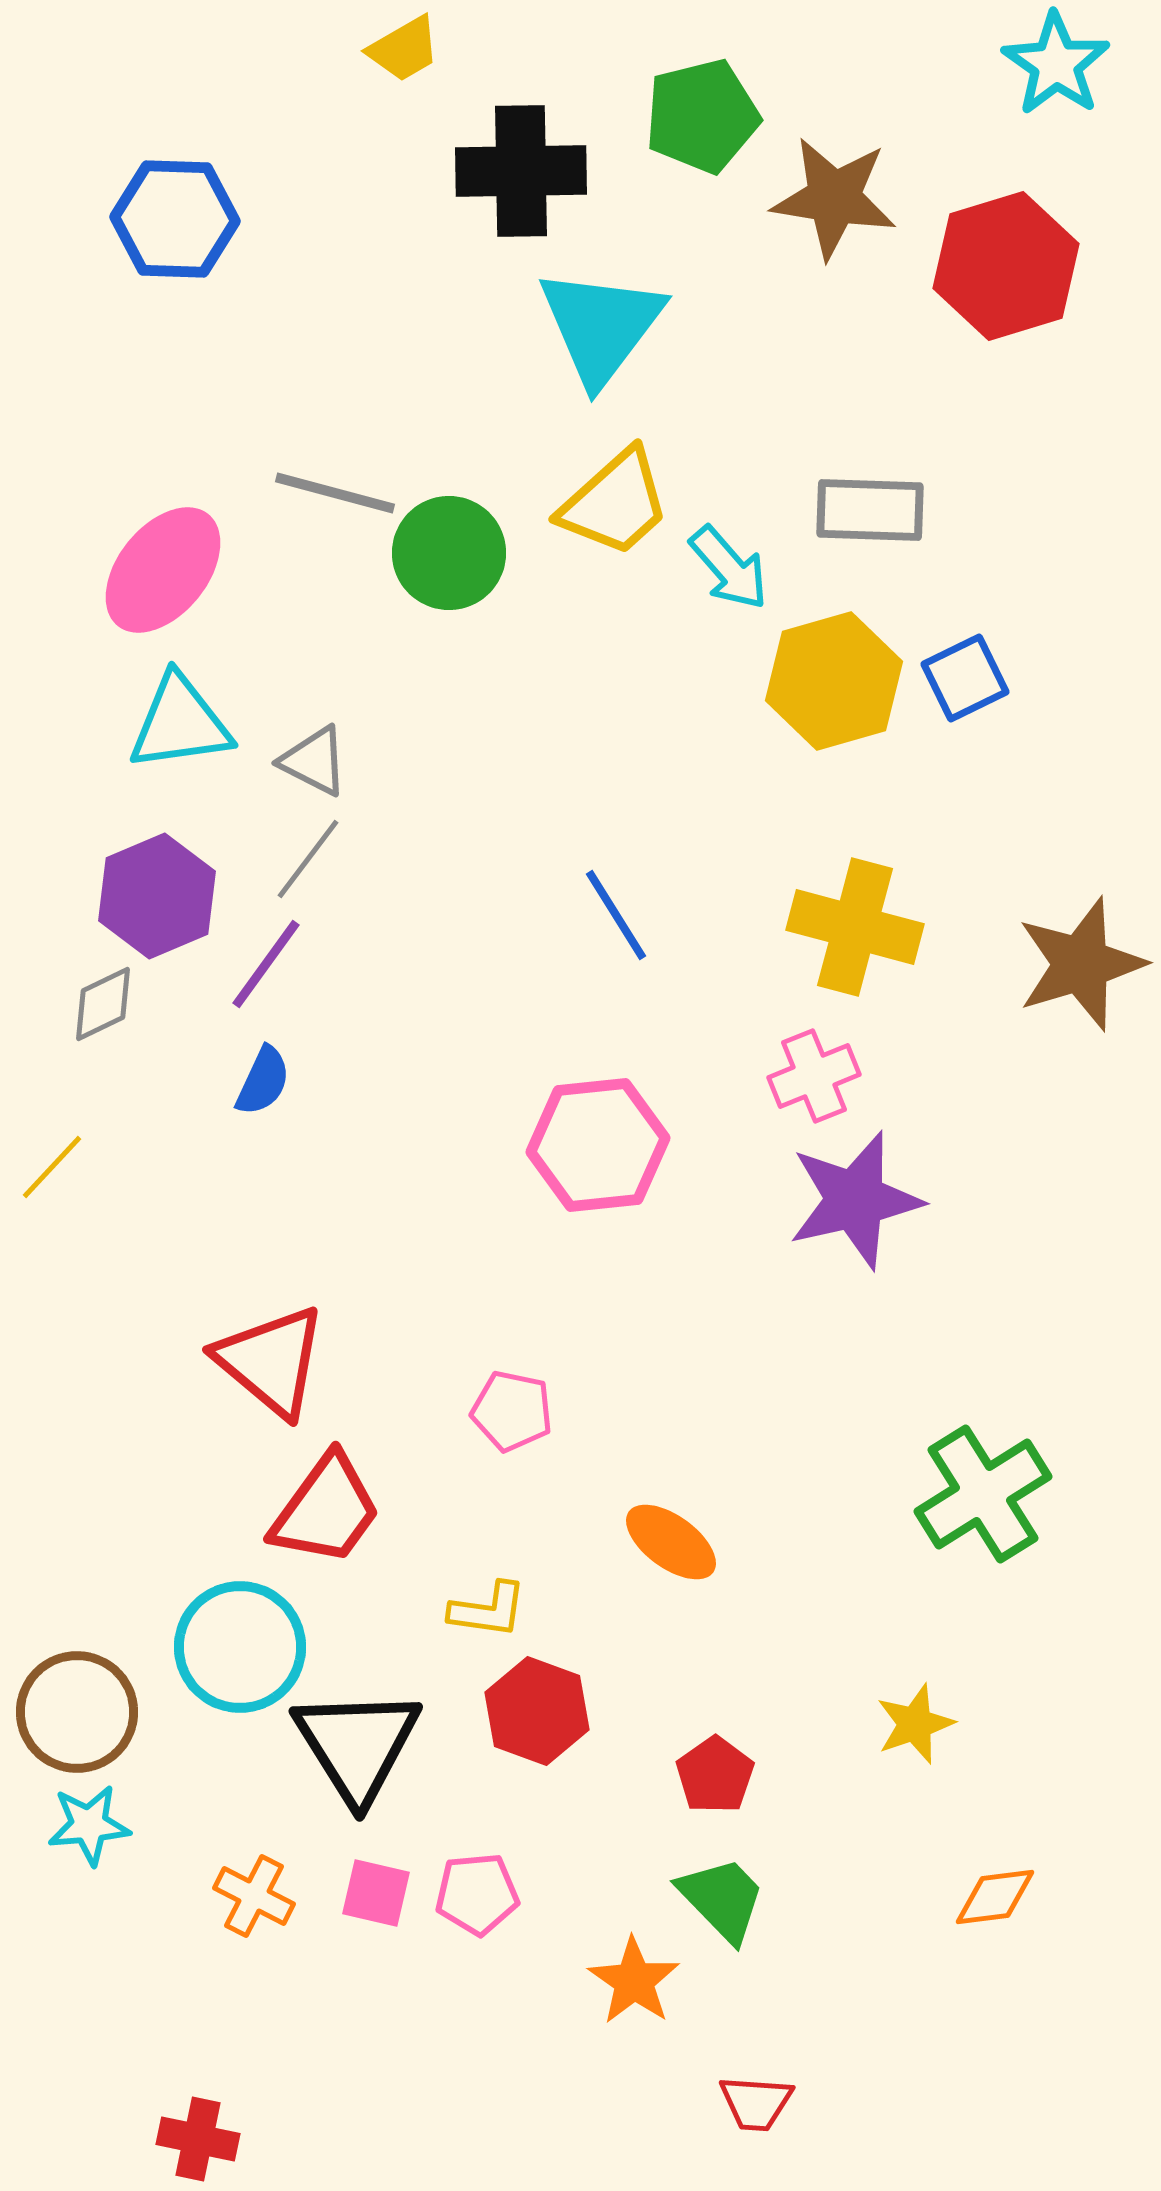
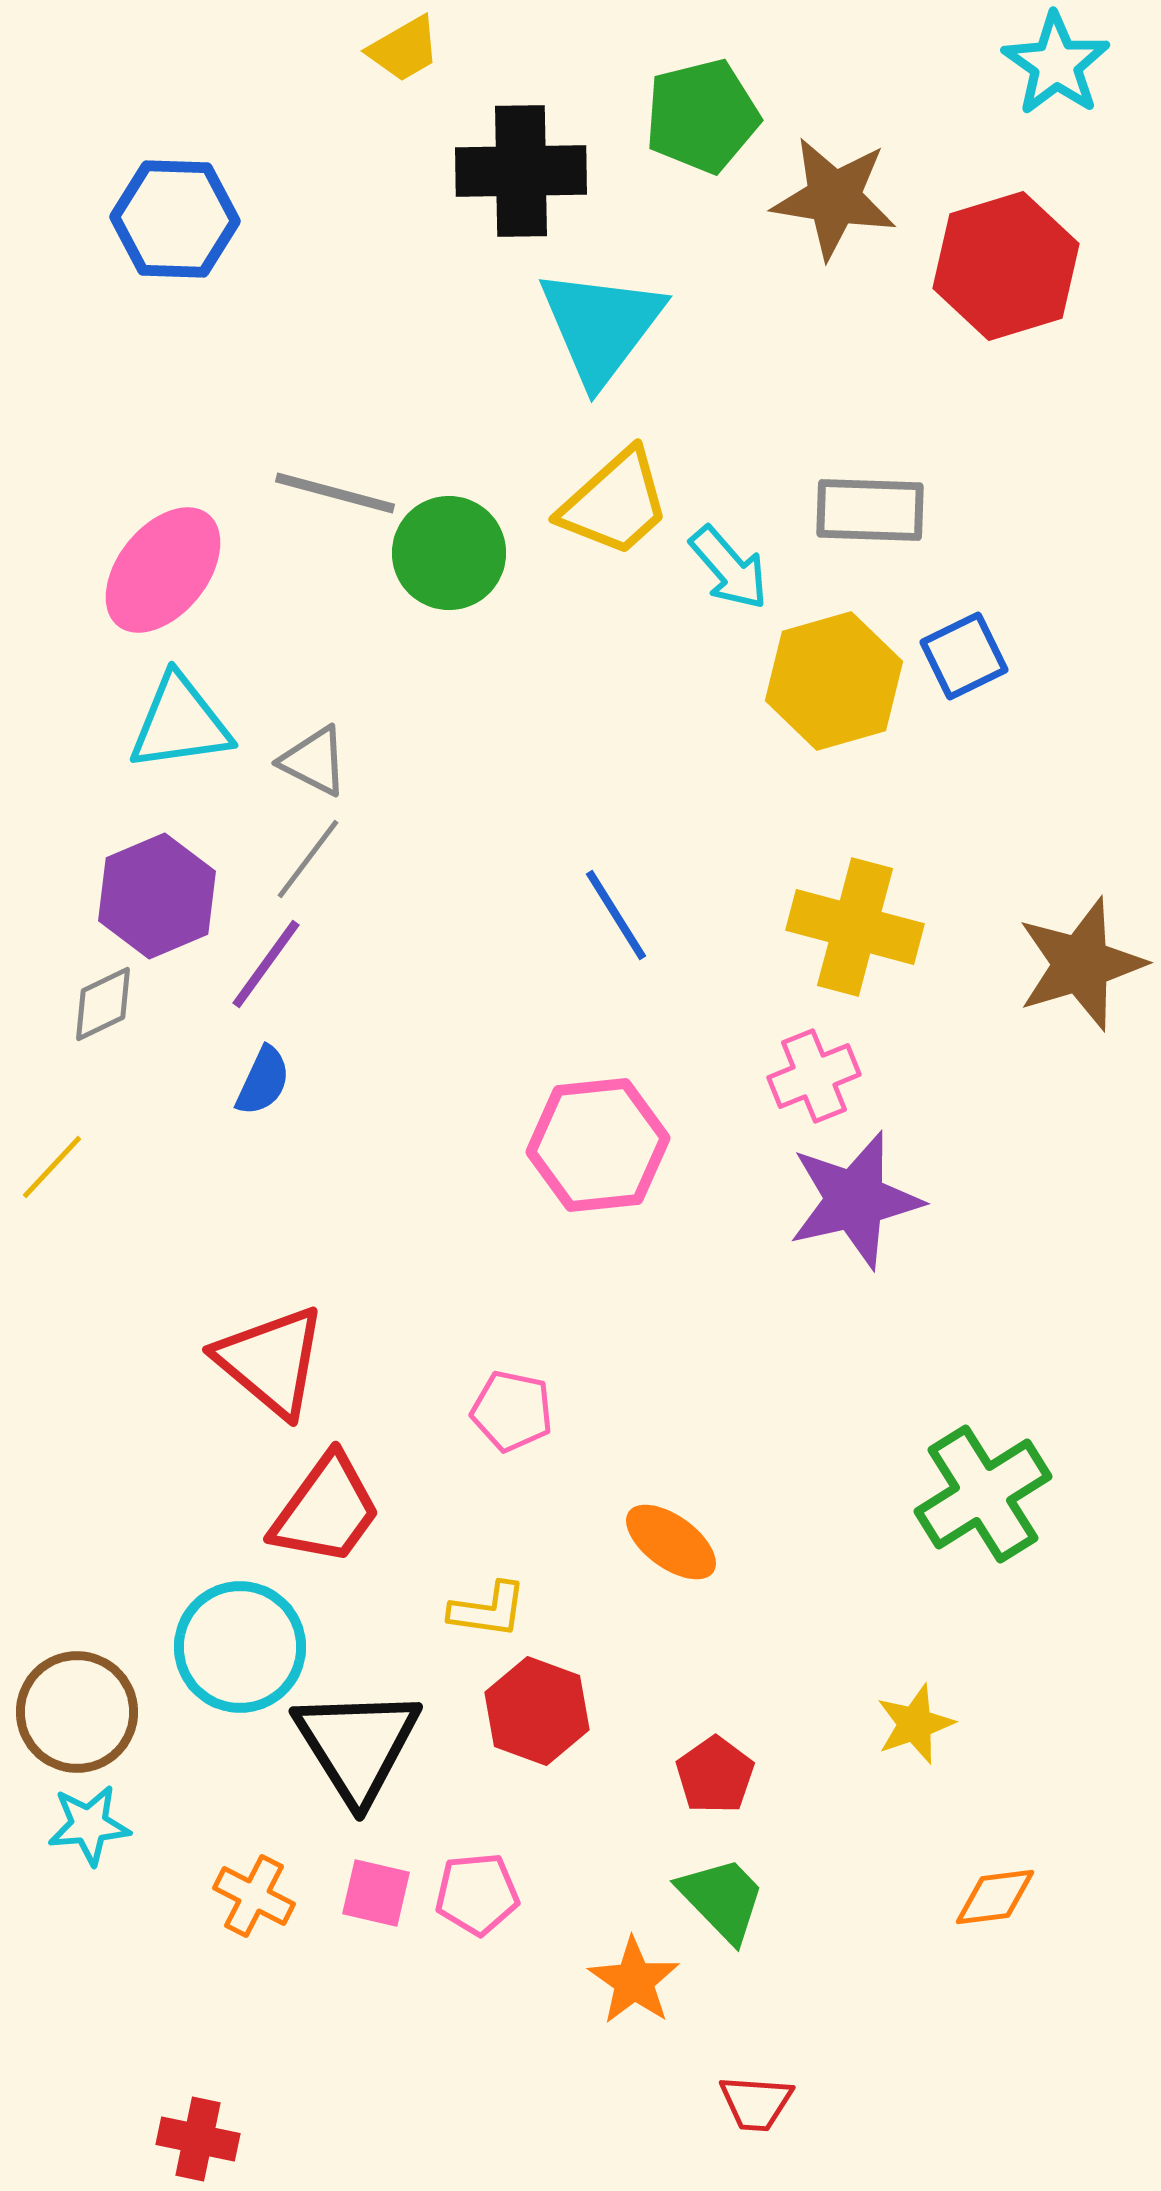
blue square at (965, 678): moved 1 px left, 22 px up
